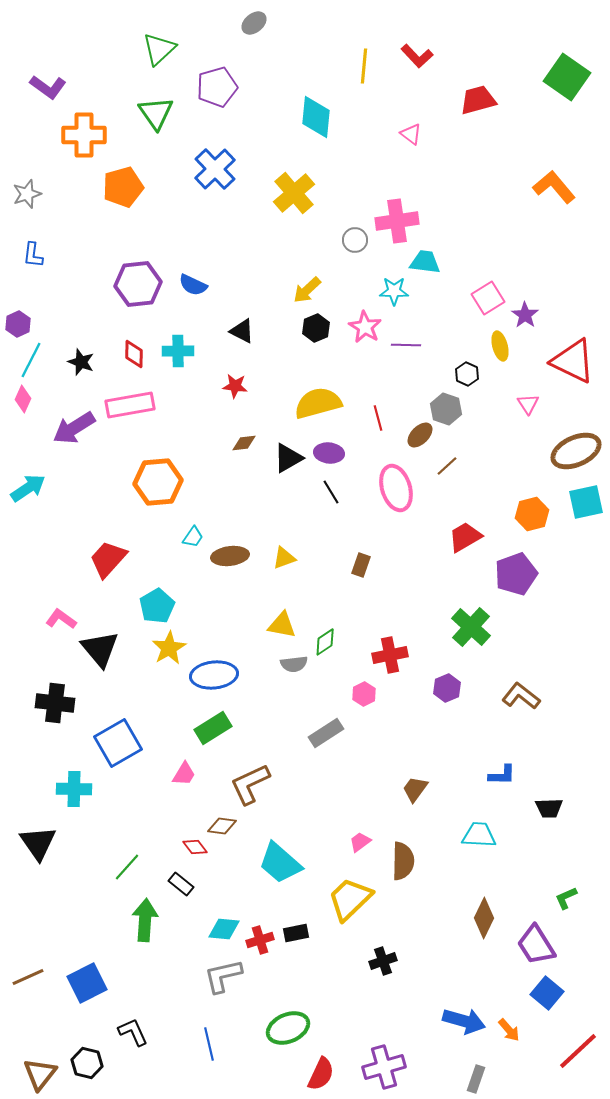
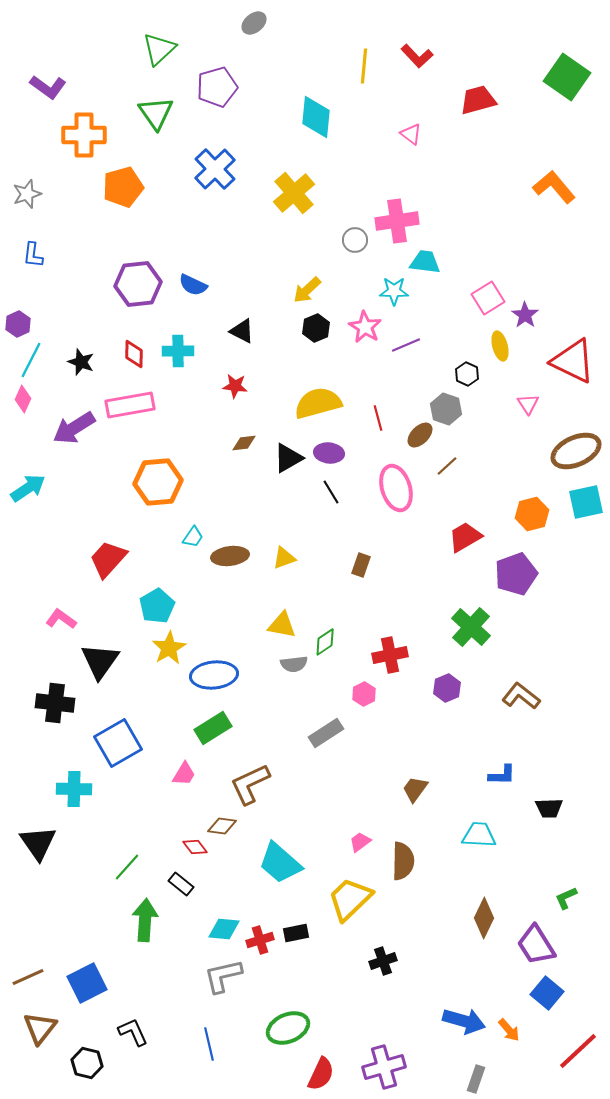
purple line at (406, 345): rotated 24 degrees counterclockwise
black triangle at (100, 649): moved 12 px down; rotated 15 degrees clockwise
brown triangle at (40, 1074): moved 46 px up
